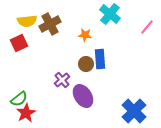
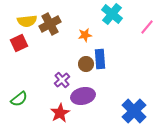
cyan cross: moved 2 px right
orange star: rotated 16 degrees counterclockwise
purple ellipse: rotated 70 degrees counterclockwise
red star: moved 34 px right
